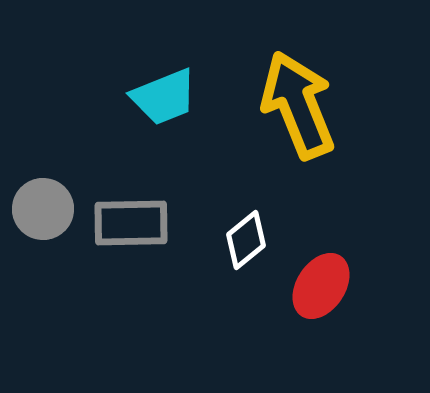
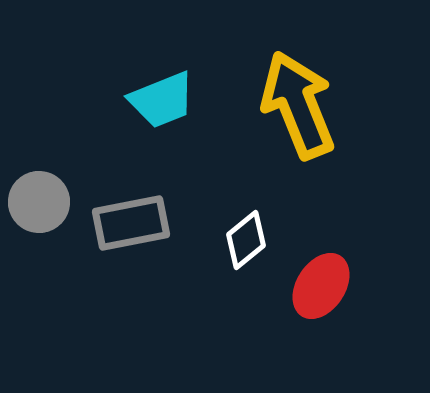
cyan trapezoid: moved 2 px left, 3 px down
gray circle: moved 4 px left, 7 px up
gray rectangle: rotated 10 degrees counterclockwise
